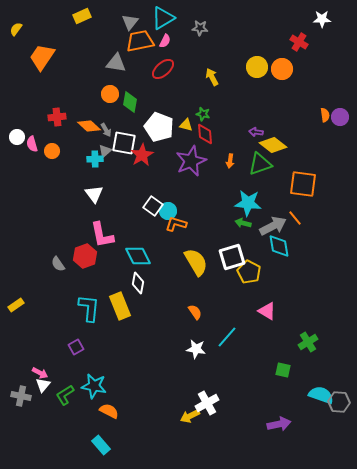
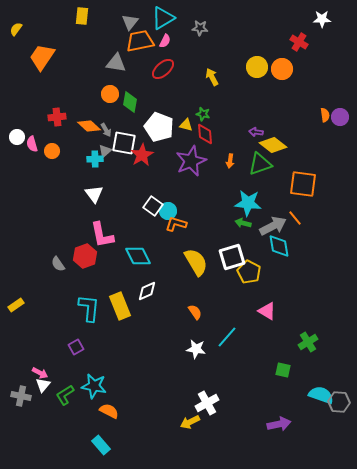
yellow rectangle at (82, 16): rotated 60 degrees counterclockwise
white diamond at (138, 283): moved 9 px right, 8 px down; rotated 55 degrees clockwise
yellow arrow at (190, 416): moved 6 px down
